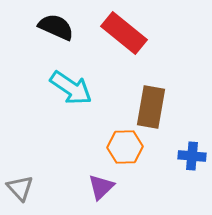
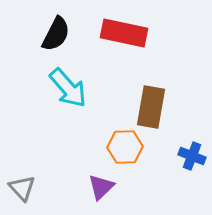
black semicircle: moved 7 px down; rotated 93 degrees clockwise
red rectangle: rotated 27 degrees counterclockwise
cyan arrow: moved 3 px left; rotated 15 degrees clockwise
blue cross: rotated 16 degrees clockwise
gray triangle: moved 2 px right
